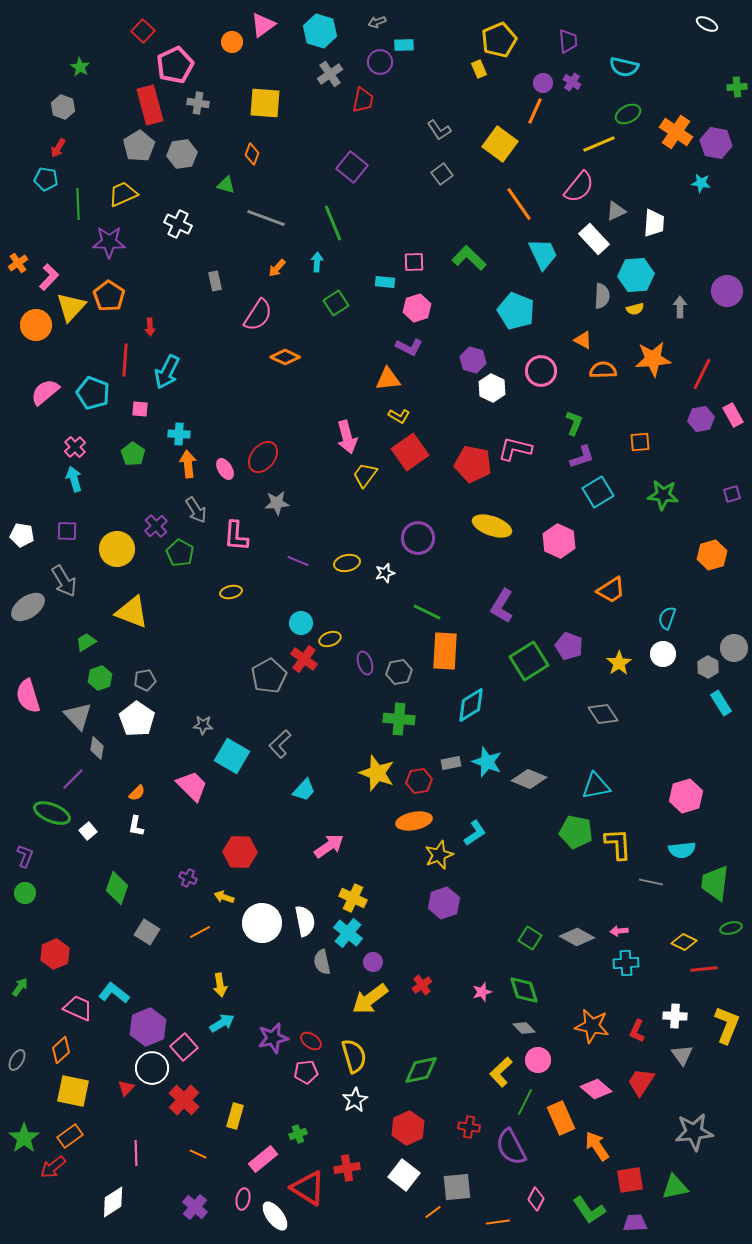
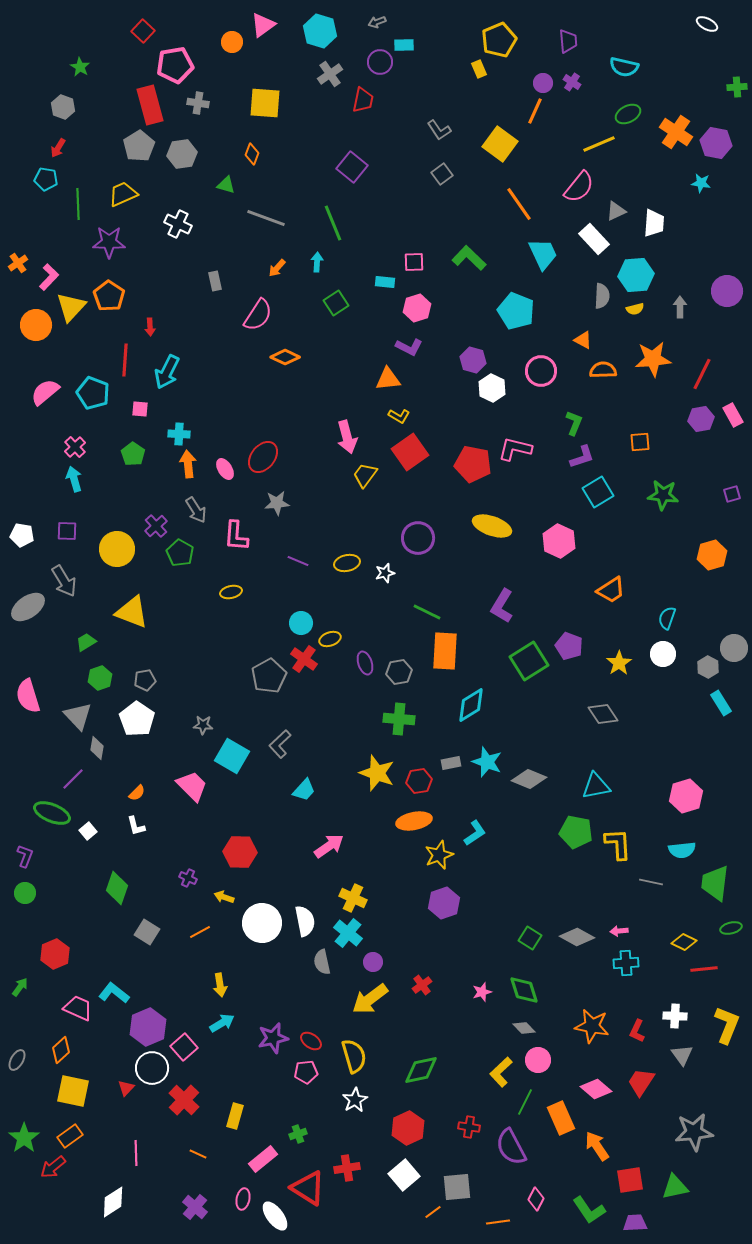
pink pentagon at (175, 65): rotated 15 degrees clockwise
white L-shape at (136, 826): rotated 25 degrees counterclockwise
white square at (404, 1175): rotated 12 degrees clockwise
